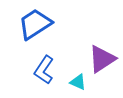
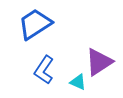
purple triangle: moved 3 px left, 3 px down
